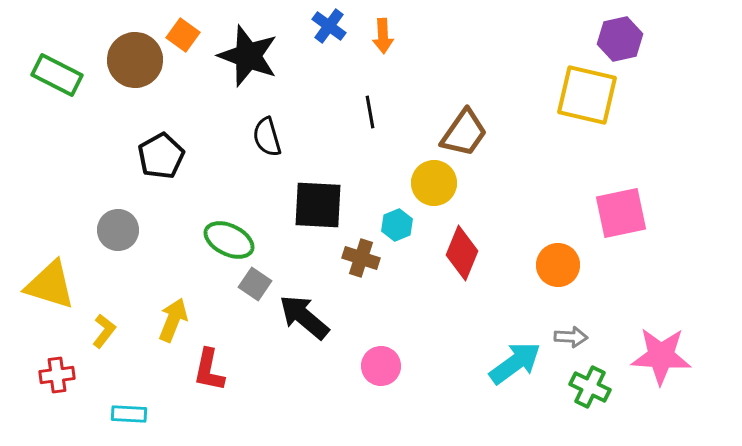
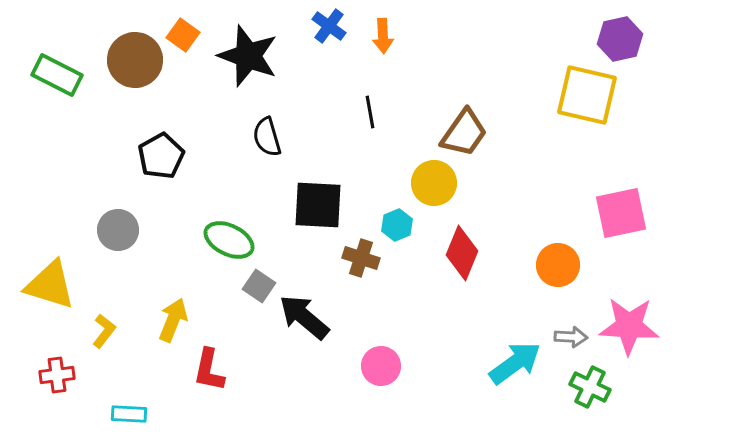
gray square: moved 4 px right, 2 px down
pink star: moved 32 px left, 30 px up
